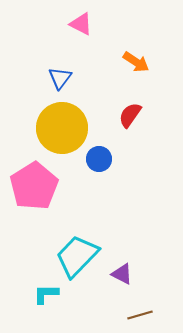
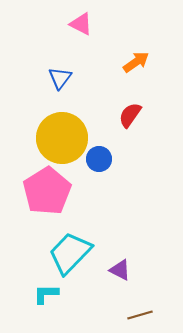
orange arrow: rotated 68 degrees counterclockwise
yellow circle: moved 10 px down
pink pentagon: moved 13 px right, 5 px down
cyan trapezoid: moved 7 px left, 3 px up
purple triangle: moved 2 px left, 4 px up
